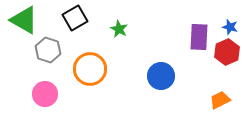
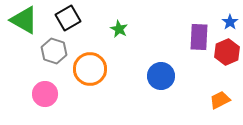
black square: moved 7 px left
blue star: moved 5 px up; rotated 21 degrees clockwise
gray hexagon: moved 6 px right, 1 px down
